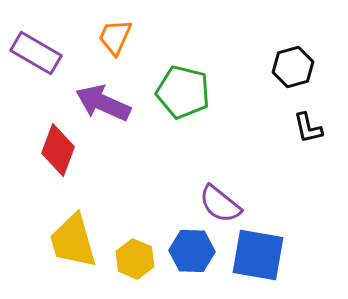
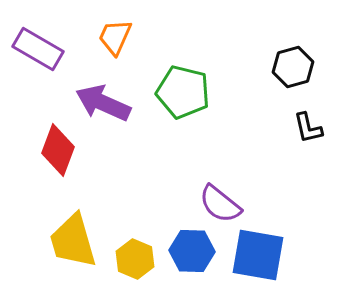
purple rectangle: moved 2 px right, 4 px up
